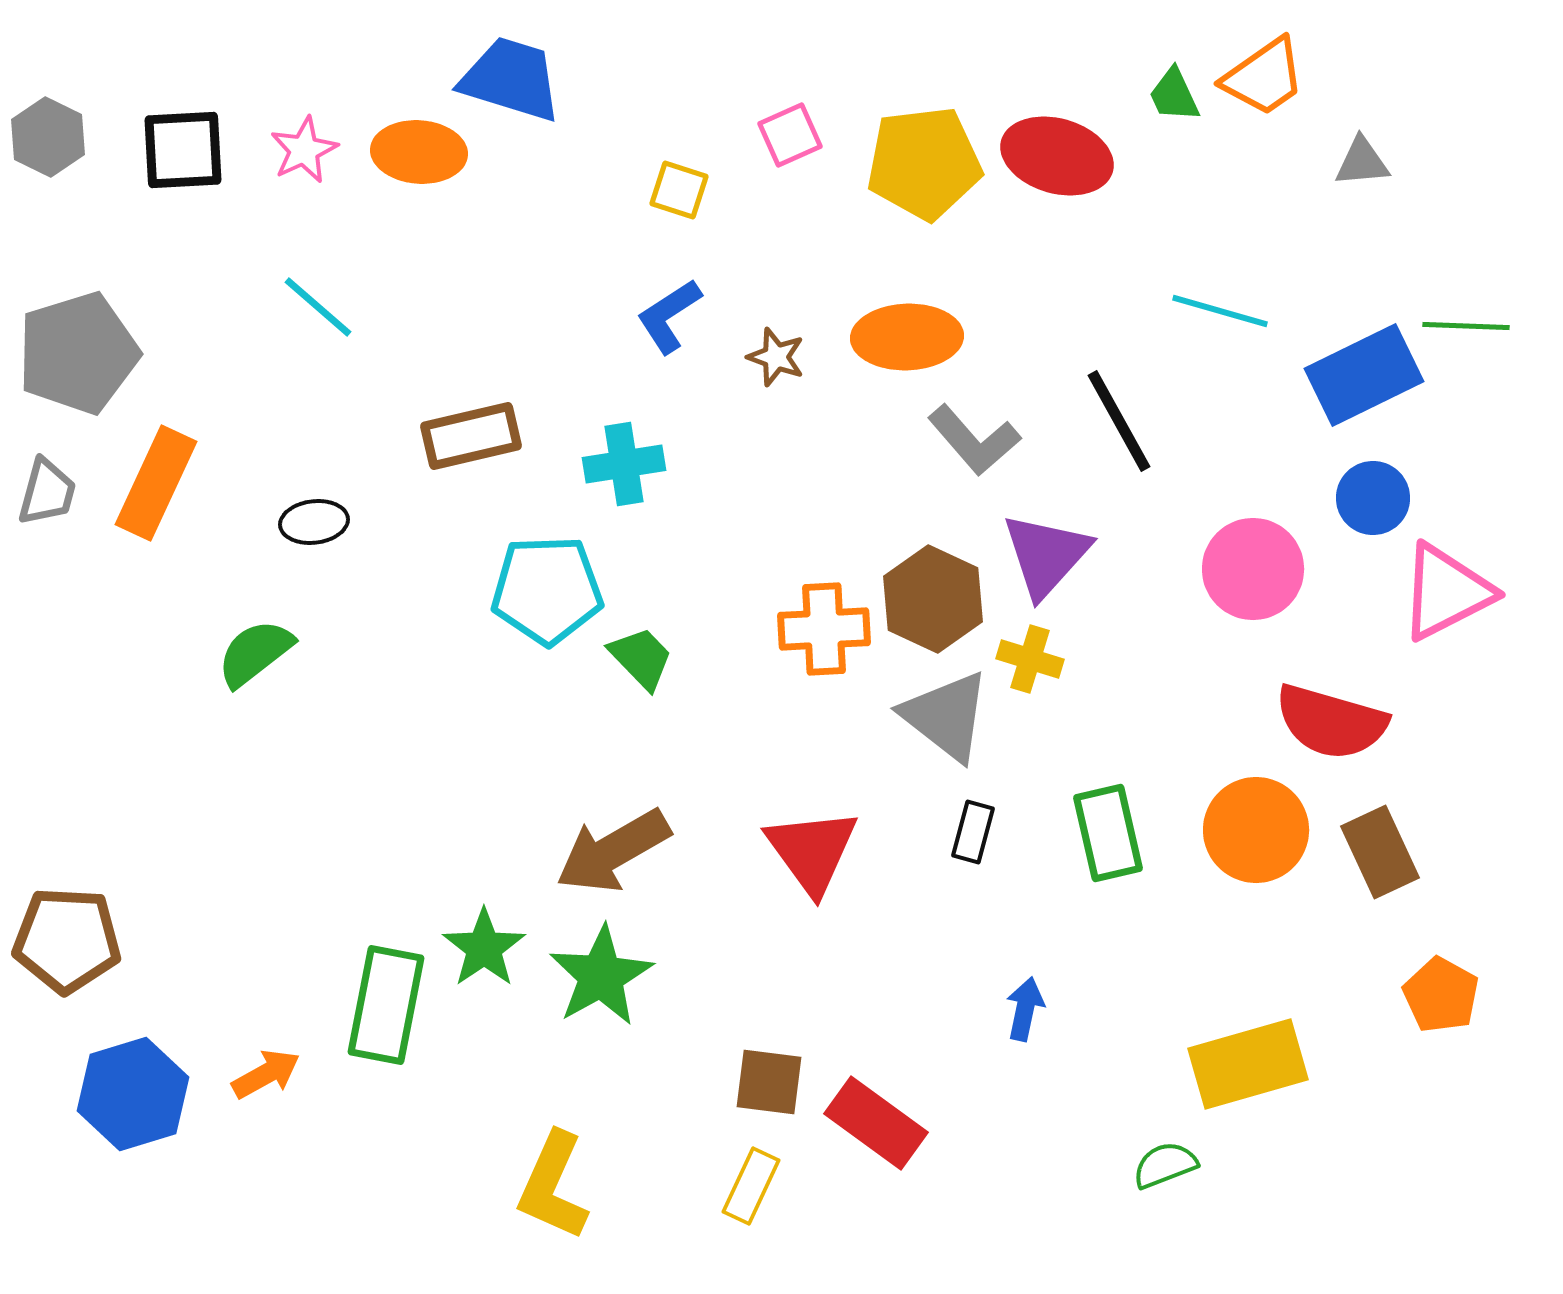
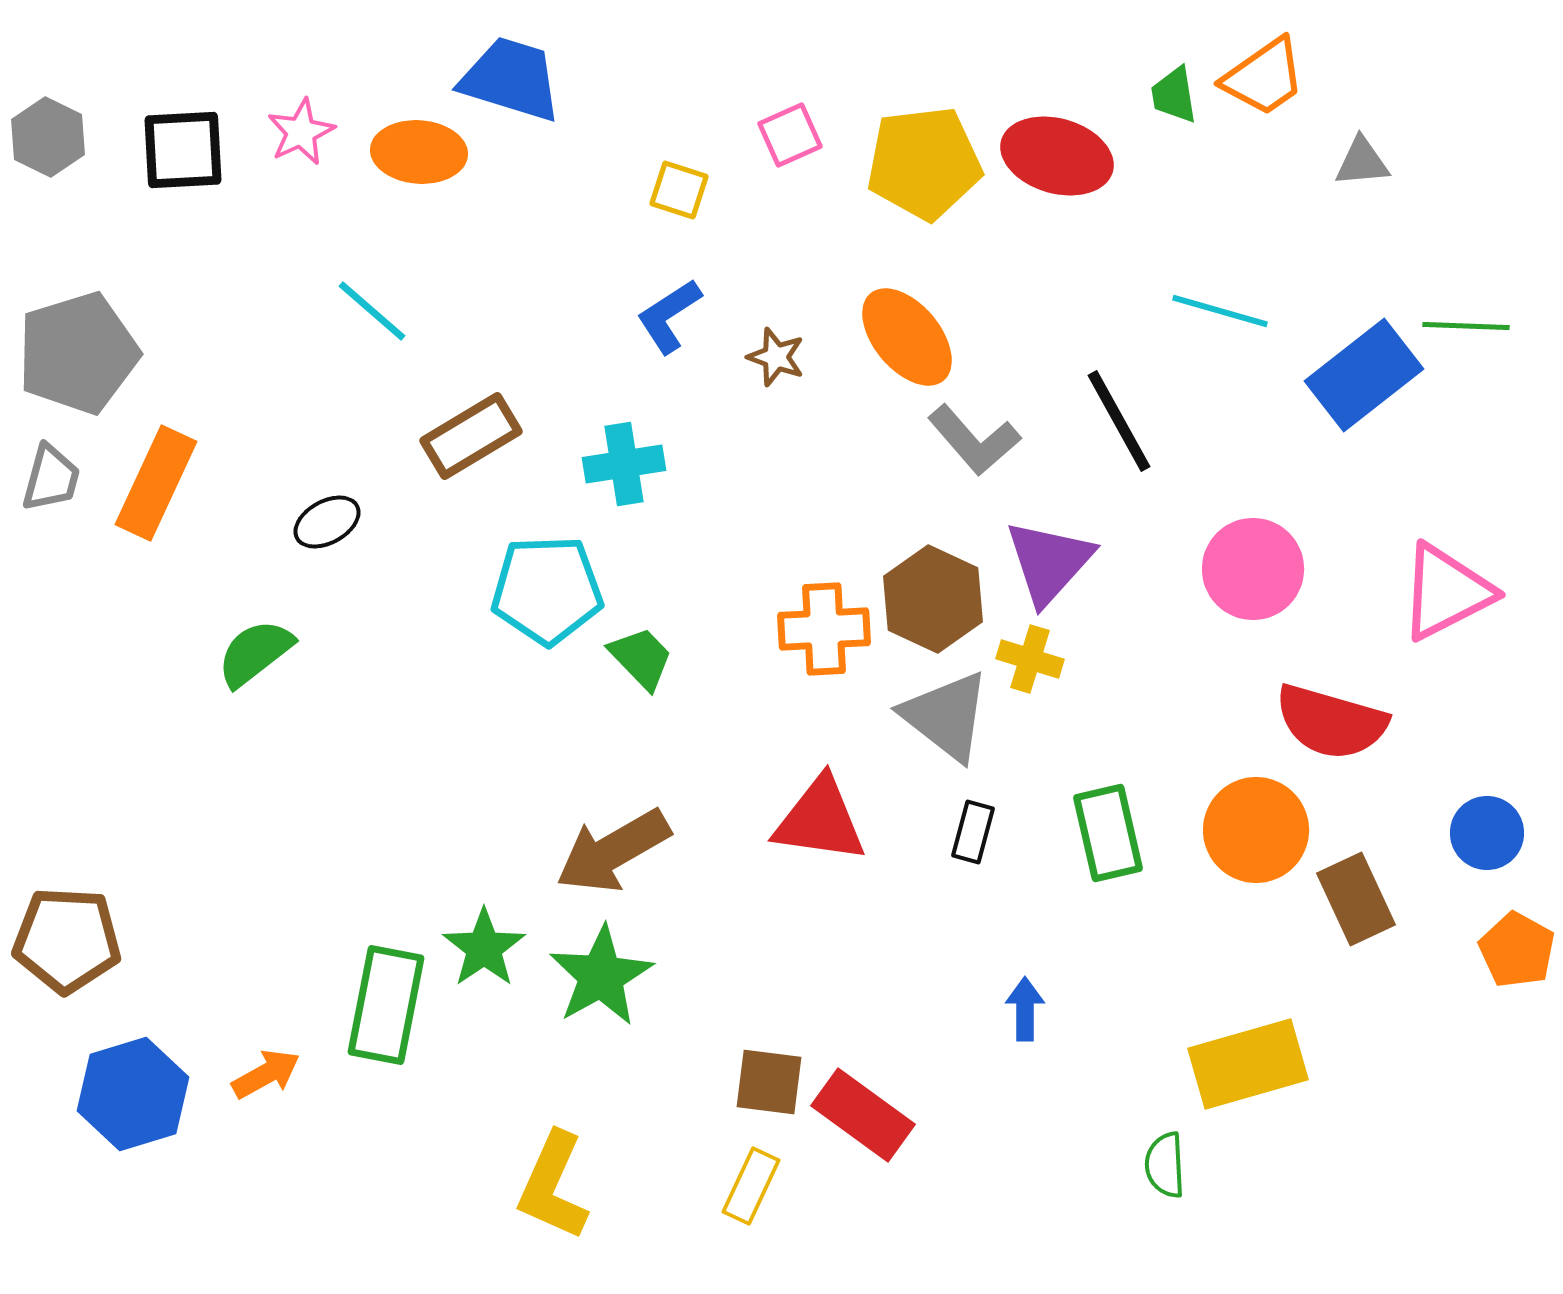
green trapezoid at (1174, 95): rotated 16 degrees clockwise
pink star at (304, 150): moved 3 px left, 18 px up
cyan line at (318, 307): moved 54 px right, 4 px down
orange ellipse at (907, 337): rotated 52 degrees clockwise
blue rectangle at (1364, 375): rotated 12 degrees counterclockwise
brown rectangle at (471, 436): rotated 18 degrees counterclockwise
gray trapezoid at (47, 492): moved 4 px right, 14 px up
blue circle at (1373, 498): moved 114 px right, 335 px down
black ellipse at (314, 522): moved 13 px right; rotated 22 degrees counterclockwise
purple triangle at (1046, 555): moved 3 px right, 7 px down
red triangle at (812, 851): moved 8 px right, 31 px up; rotated 46 degrees counterclockwise
brown rectangle at (1380, 852): moved 24 px left, 47 px down
orange pentagon at (1441, 995): moved 76 px right, 45 px up
blue arrow at (1025, 1009): rotated 12 degrees counterclockwise
red rectangle at (876, 1123): moved 13 px left, 8 px up
green semicircle at (1165, 1165): rotated 72 degrees counterclockwise
